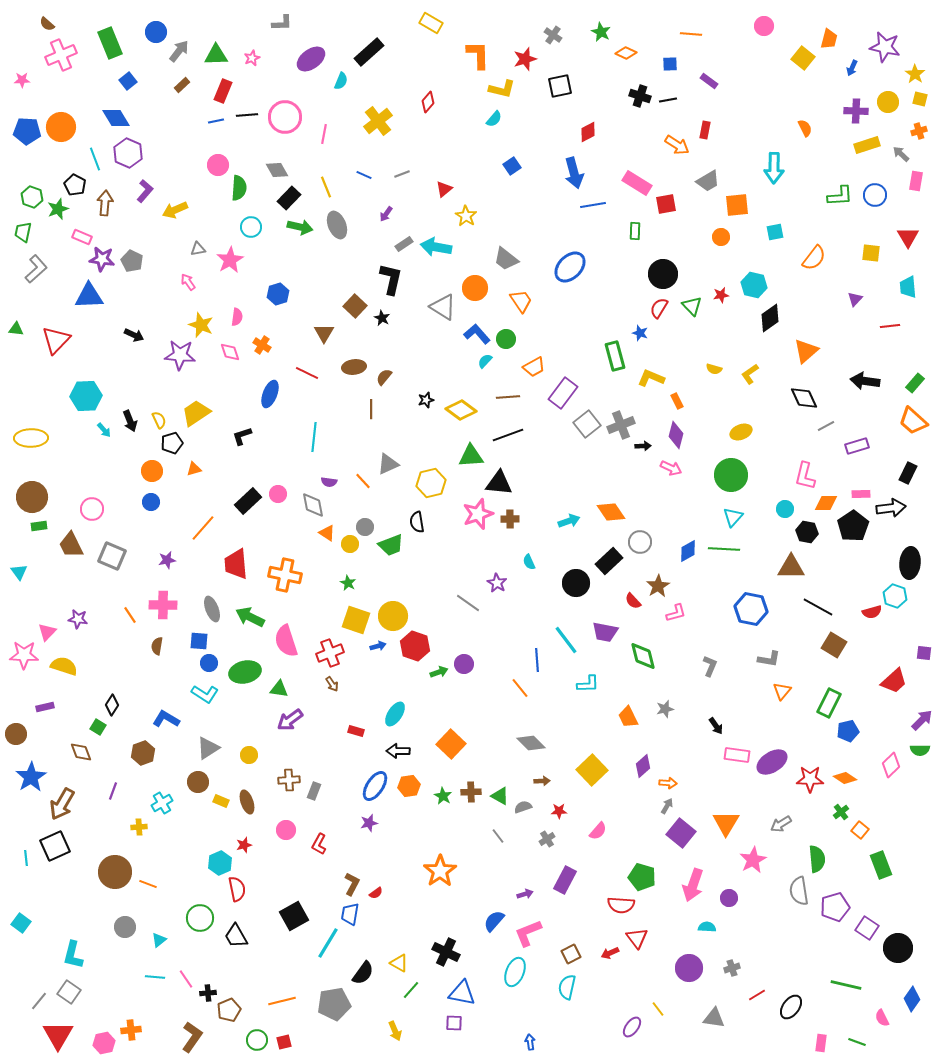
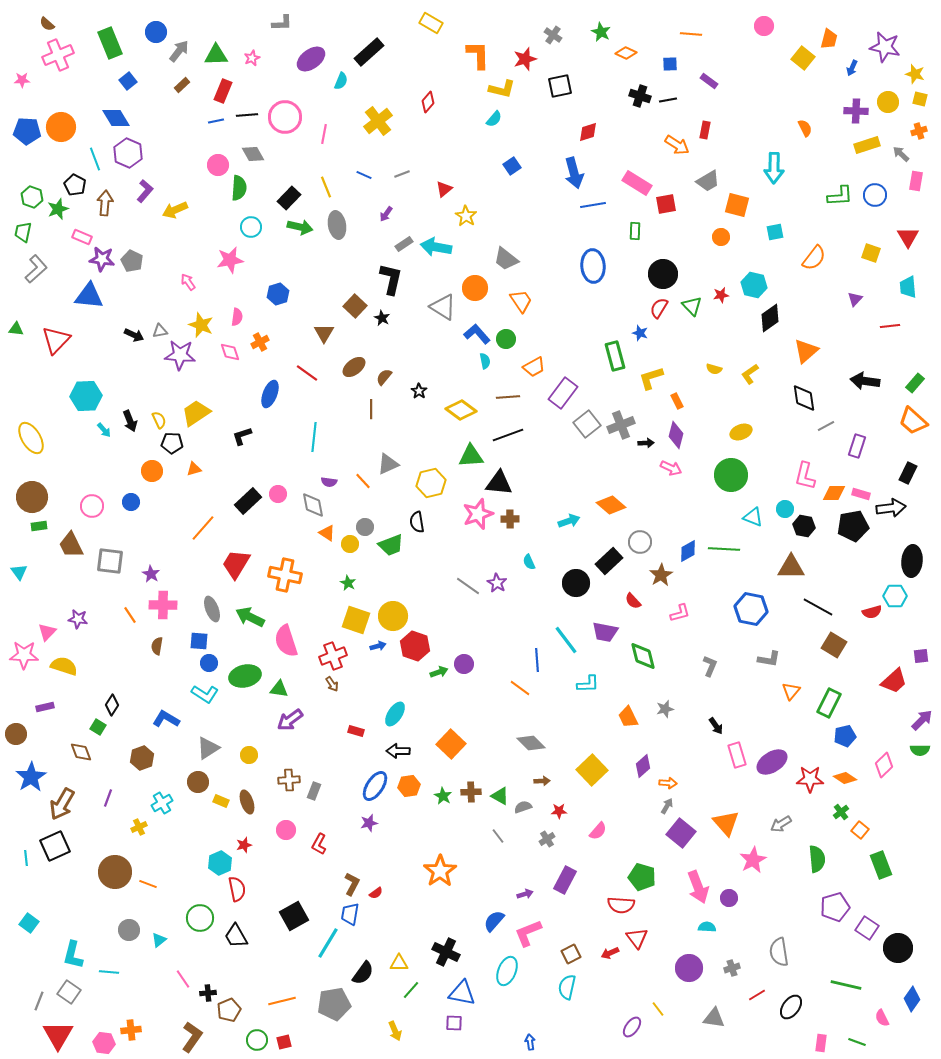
pink cross at (61, 55): moved 3 px left
yellow star at (915, 74): rotated 18 degrees counterclockwise
red diamond at (588, 132): rotated 10 degrees clockwise
gray diamond at (277, 170): moved 24 px left, 16 px up
orange square at (737, 205): rotated 20 degrees clockwise
gray ellipse at (337, 225): rotated 12 degrees clockwise
gray triangle at (198, 249): moved 38 px left, 82 px down
yellow square at (871, 253): rotated 12 degrees clockwise
pink star at (230, 260): rotated 20 degrees clockwise
blue ellipse at (570, 267): moved 23 px right, 1 px up; rotated 48 degrees counterclockwise
blue triangle at (89, 296): rotated 8 degrees clockwise
orange cross at (262, 345): moved 2 px left, 3 px up; rotated 30 degrees clockwise
cyan semicircle at (485, 361): rotated 126 degrees clockwise
brown ellipse at (354, 367): rotated 30 degrees counterclockwise
red line at (307, 373): rotated 10 degrees clockwise
yellow L-shape at (651, 378): rotated 40 degrees counterclockwise
black diamond at (804, 398): rotated 16 degrees clockwise
black star at (426, 400): moved 7 px left, 9 px up; rotated 21 degrees counterclockwise
yellow ellipse at (31, 438): rotated 60 degrees clockwise
black pentagon at (172, 443): rotated 20 degrees clockwise
black arrow at (643, 446): moved 3 px right, 3 px up
purple rectangle at (857, 446): rotated 55 degrees counterclockwise
pink rectangle at (861, 494): rotated 18 degrees clockwise
blue circle at (151, 502): moved 20 px left
orange diamond at (826, 503): moved 8 px right, 10 px up
pink circle at (92, 509): moved 3 px up
orange diamond at (611, 512): moved 7 px up; rotated 16 degrees counterclockwise
cyan triangle at (733, 517): moved 20 px right; rotated 50 degrees counterclockwise
black pentagon at (853, 526): rotated 24 degrees clockwise
black hexagon at (807, 532): moved 3 px left, 6 px up
gray square at (112, 556): moved 2 px left, 5 px down; rotated 16 degrees counterclockwise
purple star at (167, 560): moved 16 px left, 14 px down; rotated 30 degrees counterclockwise
black ellipse at (910, 563): moved 2 px right, 2 px up
red trapezoid at (236, 564): rotated 36 degrees clockwise
brown star at (658, 586): moved 3 px right, 11 px up
cyan hexagon at (895, 596): rotated 20 degrees counterclockwise
gray line at (468, 603): moved 17 px up
pink L-shape at (676, 613): moved 4 px right
red cross at (330, 653): moved 3 px right, 3 px down
purple square at (924, 653): moved 3 px left, 3 px down; rotated 14 degrees counterclockwise
green ellipse at (245, 672): moved 4 px down
orange line at (520, 688): rotated 15 degrees counterclockwise
orange triangle at (782, 691): moved 9 px right
blue pentagon at (848, 731): moved 3 px left, 5 px down
brown hexagon at (143, 753): moved 1 px left, 5 px down
pink rectangle at (737, 755): rotated 65 degrees clockwise
pink diamond at (891, 765): moved 7 px left
purple line at (113, 791): moved 5 px left, 7 px down
orange triangle at (726, 823): rotated 12 degrees counterclockwise
yellow cross at (139, 827): rotated 21 degrees counterclockwise
pink arrow at (693, 885): moved 5 px right, 2 px down; rotated 40 degrees counterclockwise
gray semicircle at (799, 891): moved 20 px left, 61 px down
cyan square at (21, 923): moved 8 px right
gray circle at (125, 927): moved 4 px right, 3 px down
yellow triangle at (399, 963): rotated 30 degrees counterclockwise
cyan ellipse at (515, 972): moved 8 px left, 1 px up
cyan line at (155, 977): moved 46 px left, 5 px up
pink line at (186, 979): moved 3 px left
gray line at (39, 1001): rotated 18 degrees counterclockwise
pink hexagon at (104, 1043): rotated 20 degrees clockwise
